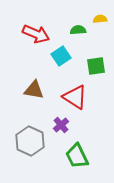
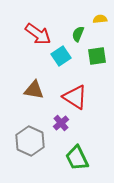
green semicircle: moved 4 px down; rotated 63 degrees counterclockwise
red arrow: moved 2 px right; rotated 12 degrees clockwise
green square: moved 1 px right, 10 px up
purple cross: moved 2 px up
green trapezoid: moved 2 px down
